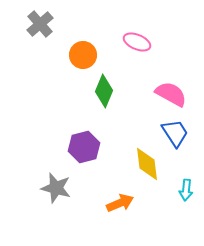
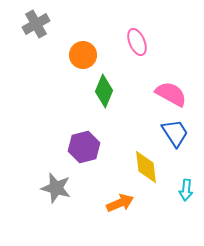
gray cross: moved 4 px left; rotated 12 degrees clockwise
pink ellipse: rotated 44 degrees clockwise
yellow diamond: moved 1 px left, 3 px down
